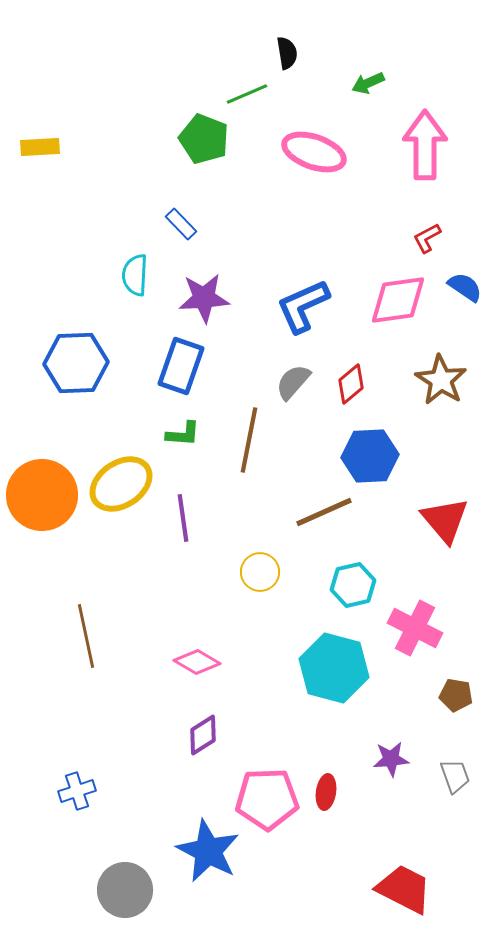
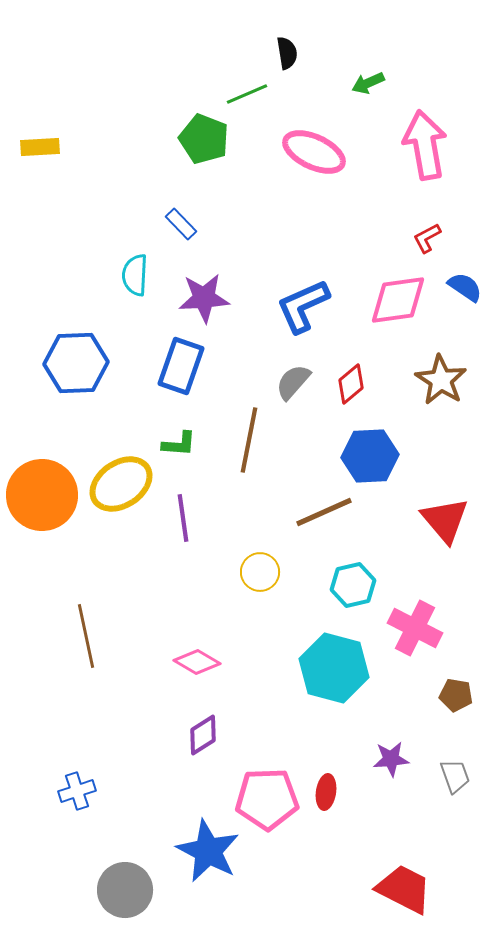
pink arrow at (425, 145): rotated 10 degrees counterclockwise
pink ellipse at (314, 152): rotated 6 degrees clockwise
green L-shape at (183, 434): moved 4 px left, 10 px down
